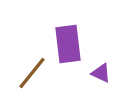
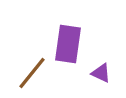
purple rectangle: rotated 15 degrees clockwise
